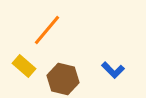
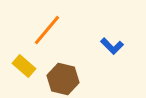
blue L-shape: moved 1 px left, 24 px up
